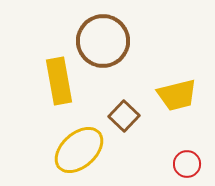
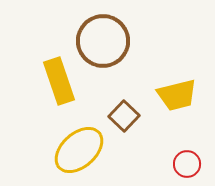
yellow rectangle: rotated 9 degrees counterclockwise
